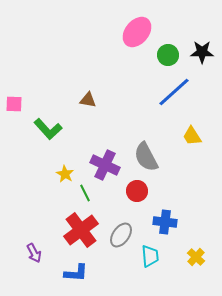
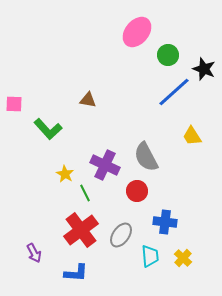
black star: moved 2 px right, 17 px down; rotated 20 degrees clockwise
yellow cross: moved 13 px left, 1 px down
